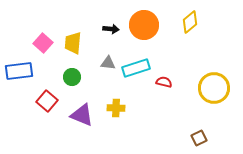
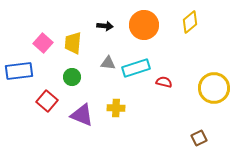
black arrow: moved 6 px left, 3 px up
